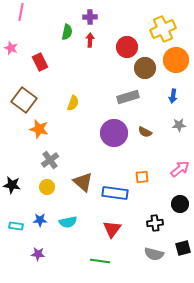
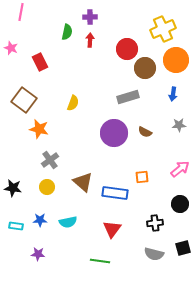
red circle: moved 2 px down
blue arrow: moved 2 px up
black star: moved 1 px right, 3 px down
